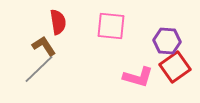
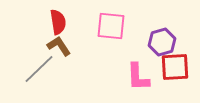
purple hexagon: moved 5 px left, 1 px down; rotated 20 degrees counterclockwise
brown L-shape: moved 15 px right
red square: rotated 32 degrees clockwise
pink L-shape: rotated 72 degrees clockwise
